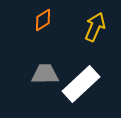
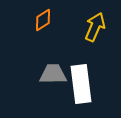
gray trapezoid: moved 8 px right
white rectangle: rotated 54 degrees counterclockwise
